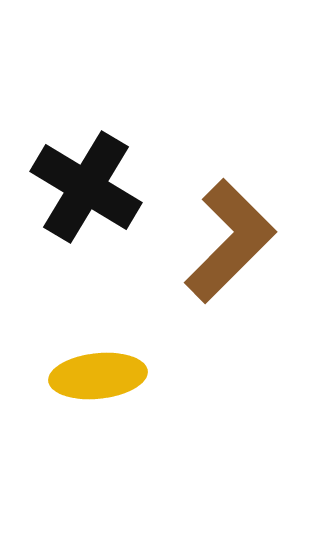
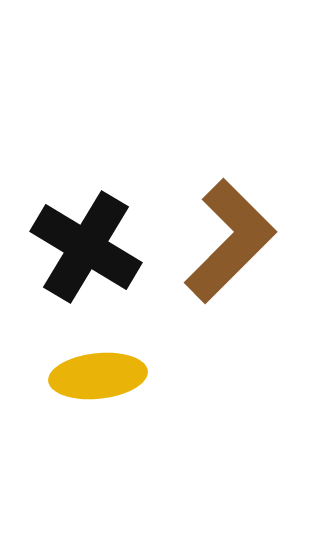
black cross: moved 60 px down
